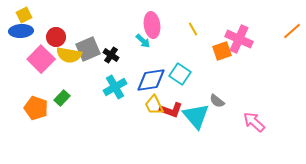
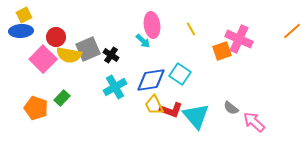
yellow line: moved 2 px left
pink square: moved 2 px right
gray semicircle: moved 14 px right, 7 px down
